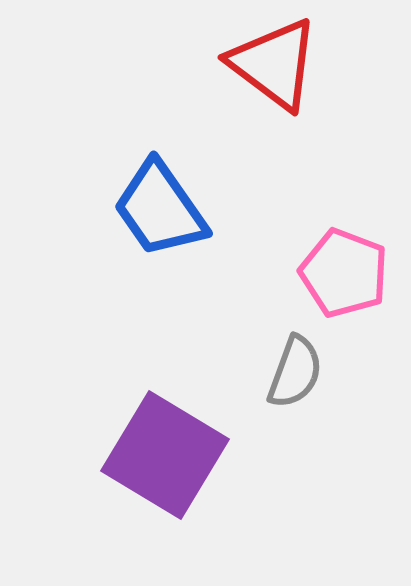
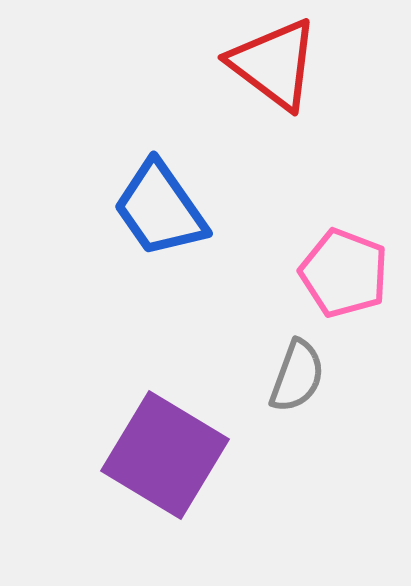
gray semicircle: moved 2 px right, 4 px down
